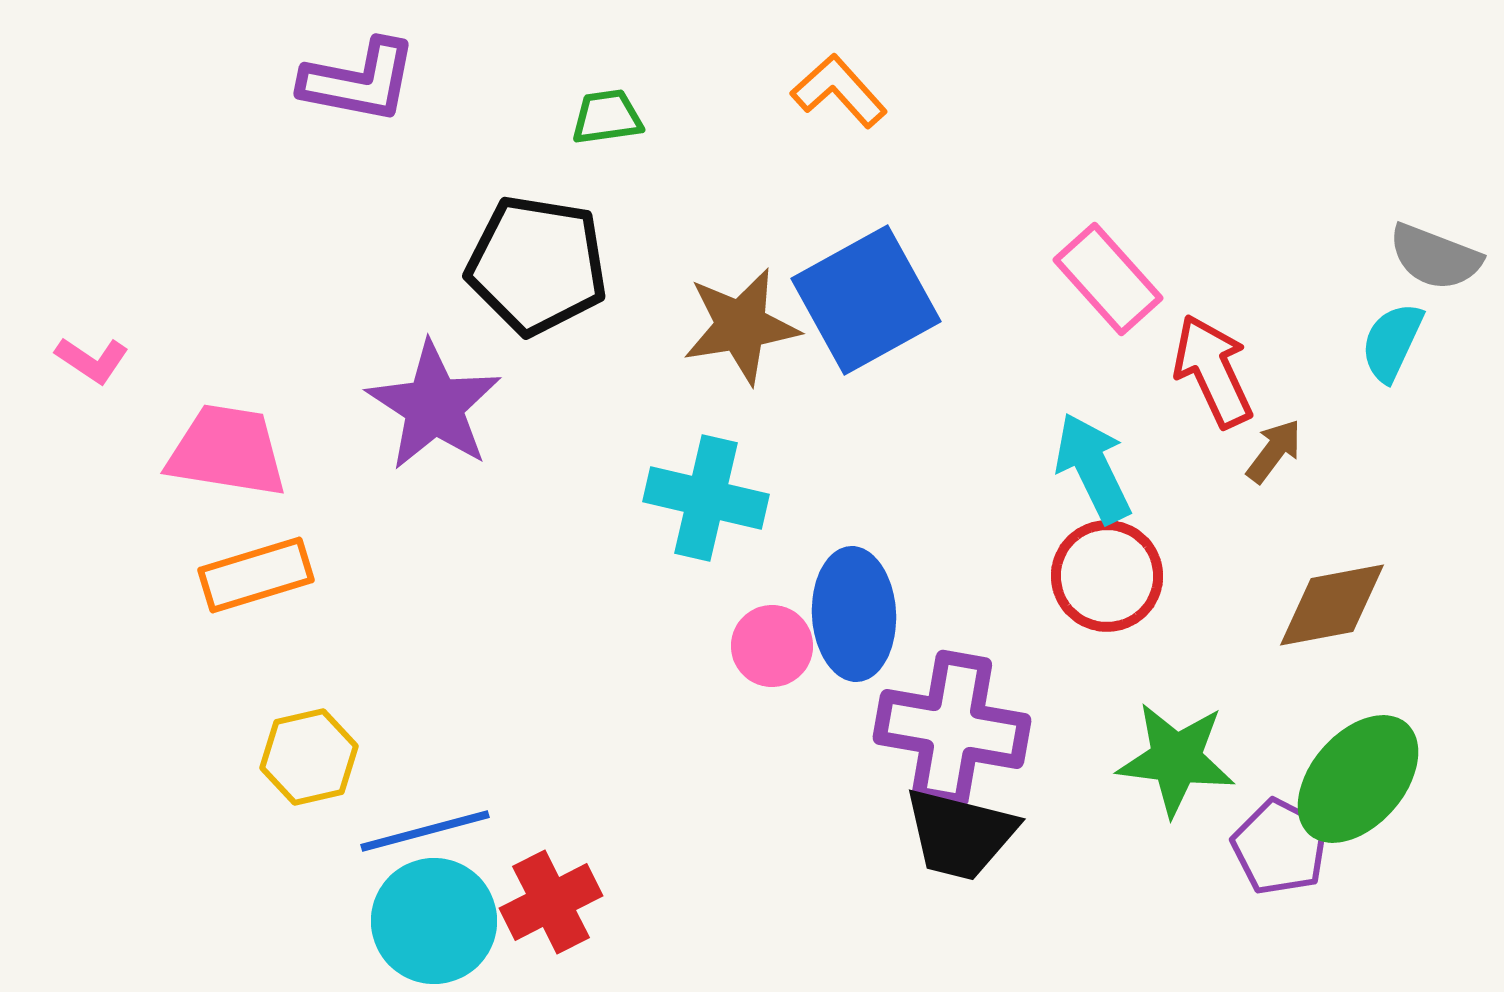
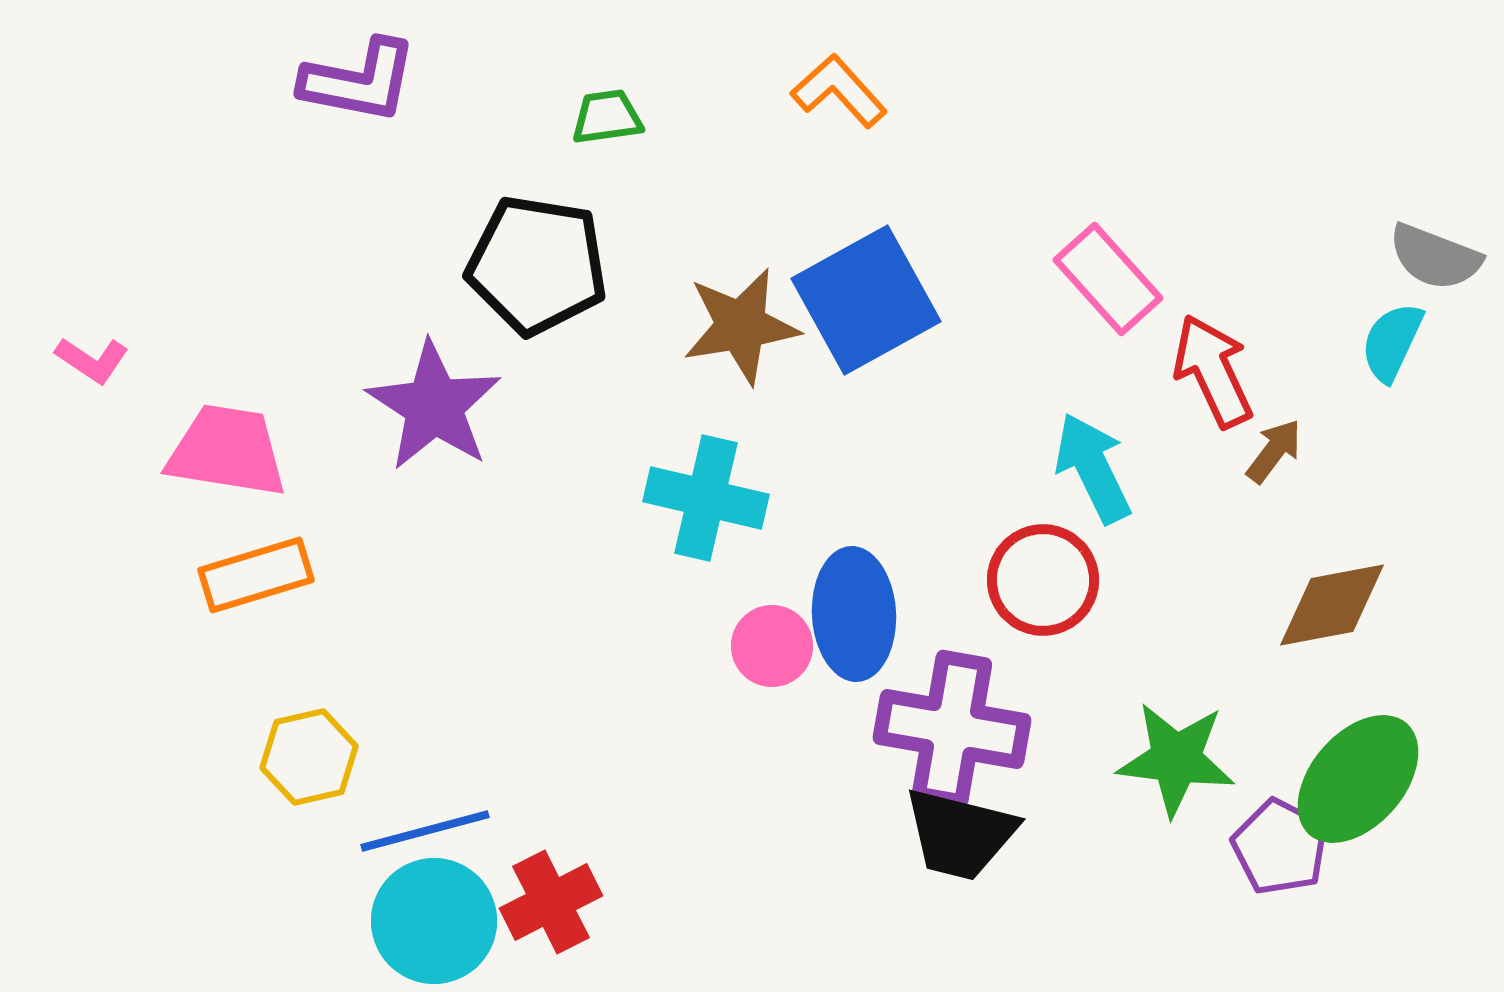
red circle: moved 64 px left, 4 px down
